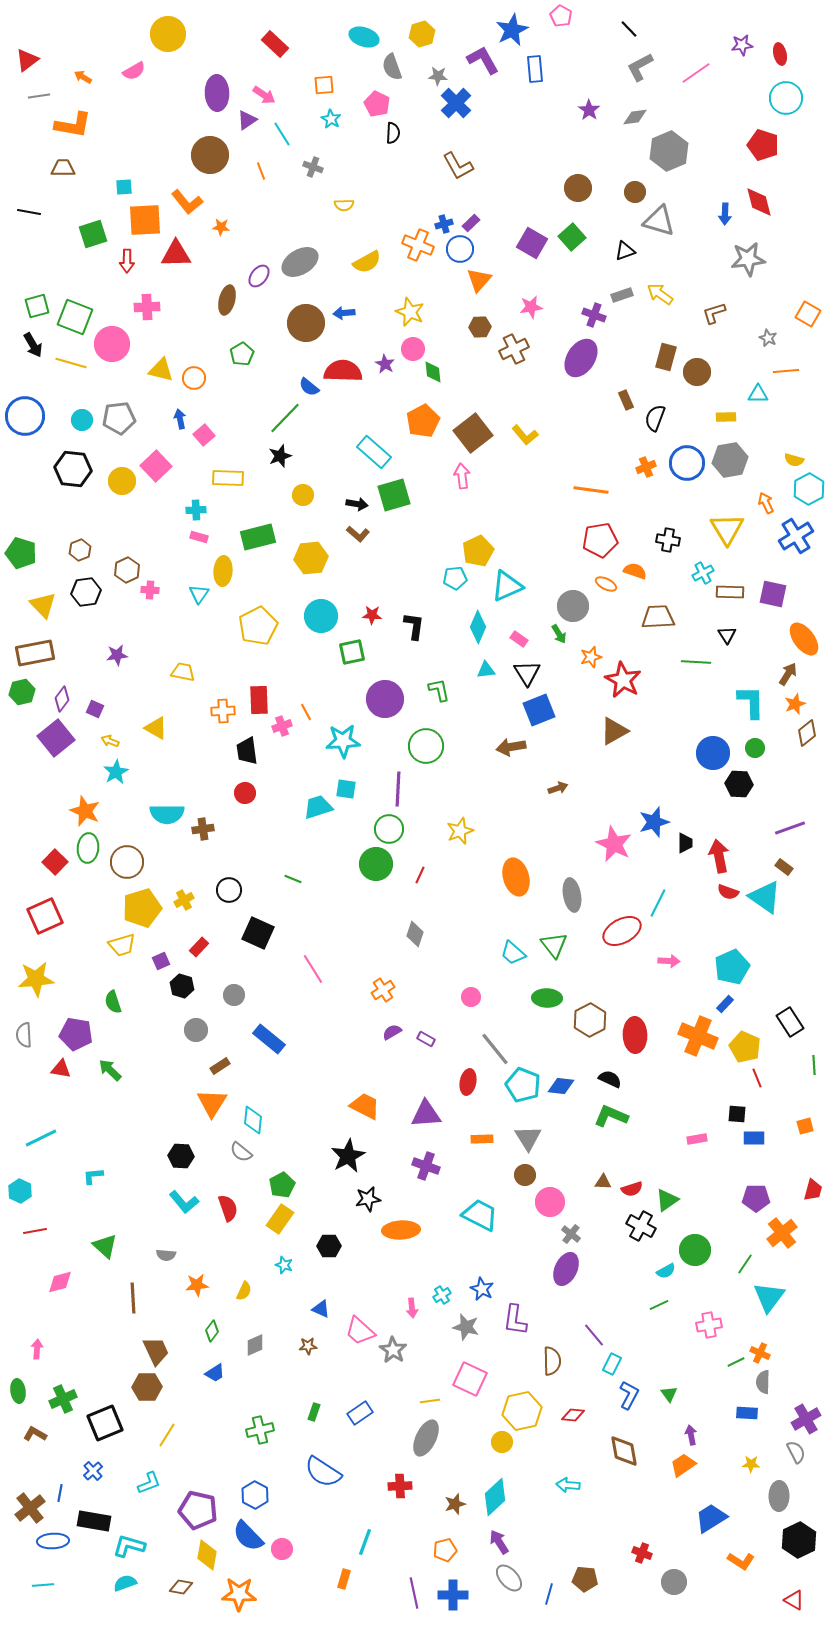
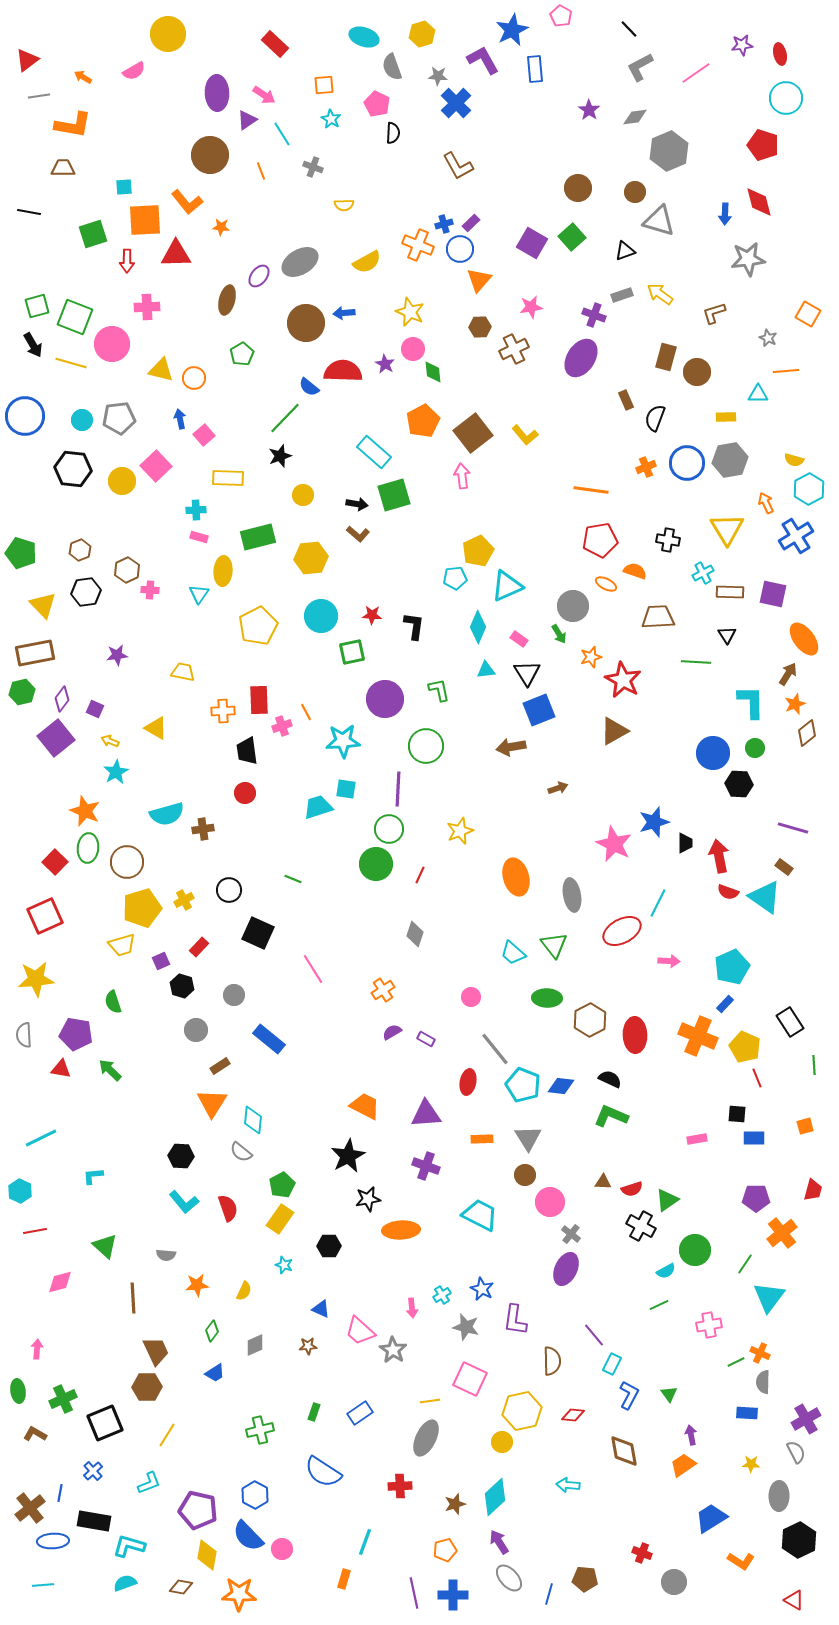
cyan semicircle at (167, 814): rotated 16 degrees counterclockwise
purple line at (790, 828): moved 3 px right; rotated 36 degrees clockwise
